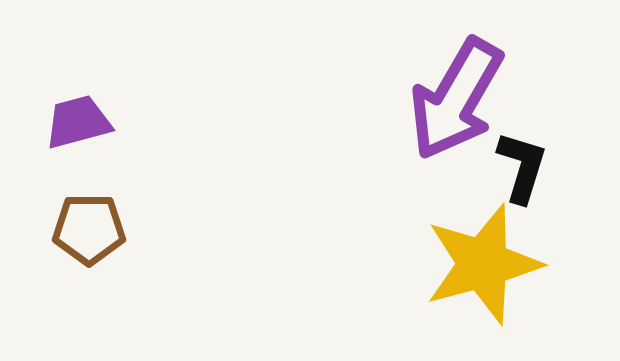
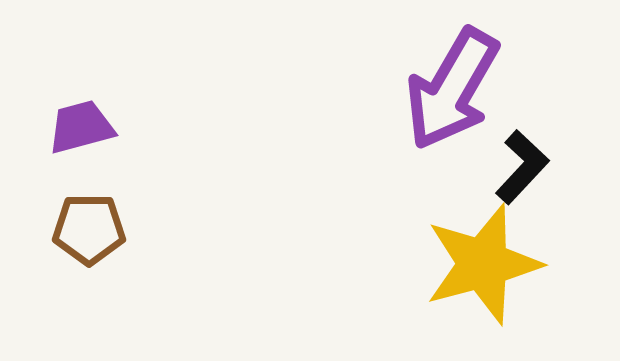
purple arrow: moved 4 px left, 10 px up
purple trapezoid: moved 3 px right, 5 px down
black L-shape: rotated 26 degrees clockwise
